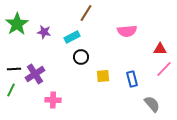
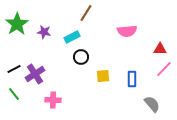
black line: rotated 24 degrees counterclockwise
blue rectangle: rotated 14 degrees clockwise
green line: moved 3 px right, 4 px down; rotated 64 degrees counterclockwise
